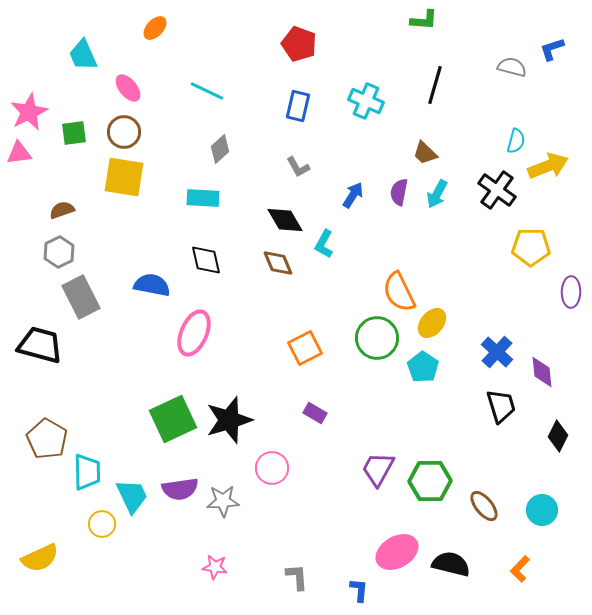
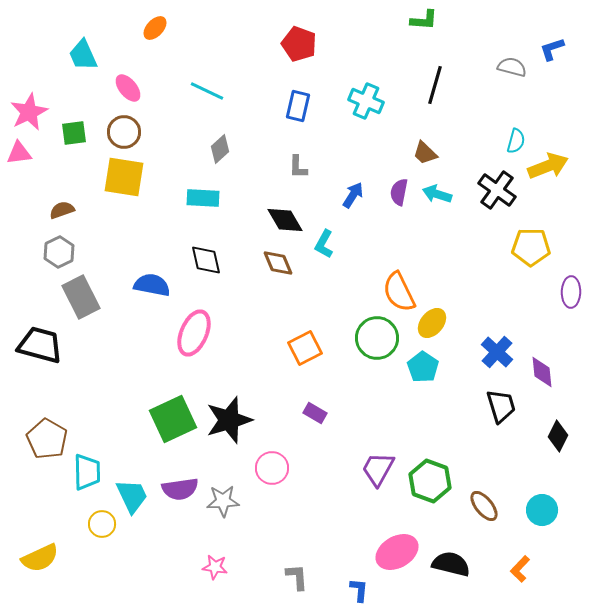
gray L-shape at (298, 167): rotated 30 degrees clockwise
cyan arrow at (437, 194): rotated 80 degrees clockwise
green hexagon at (430, 481): rotated 21 degrees clockwise
